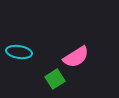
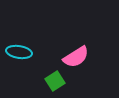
green square: moved 2 px down
